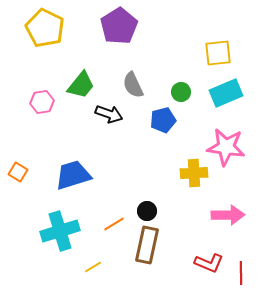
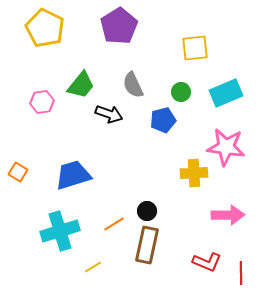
yellow square: moved 23 px left, 5 px up
red L-shape: moved 2 px left, 1 px up
